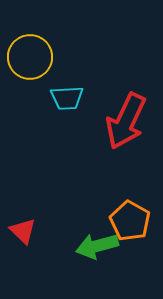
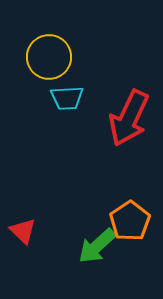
yellow circle: moved 19 px right
red arrow: moved 3 px right, 3 px up
orange pentagon: rotated 9 degrees clockwise
green arrow: rotated 27 degrees counterclockwise
